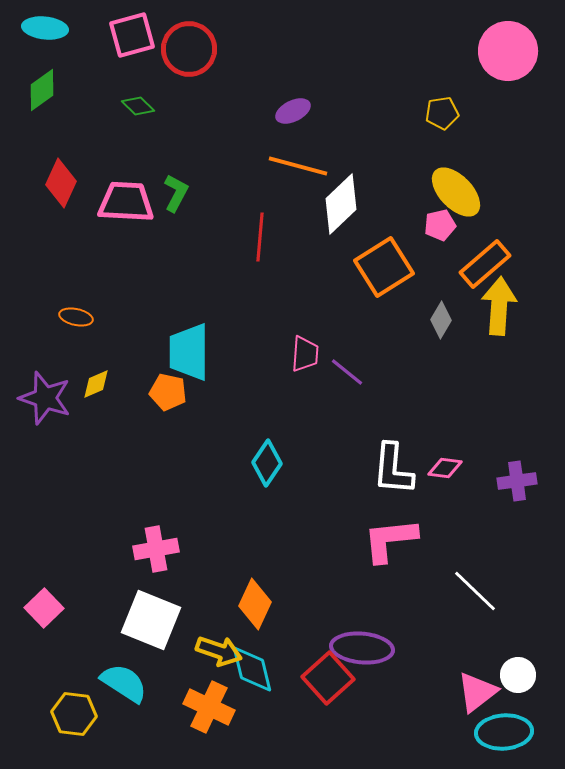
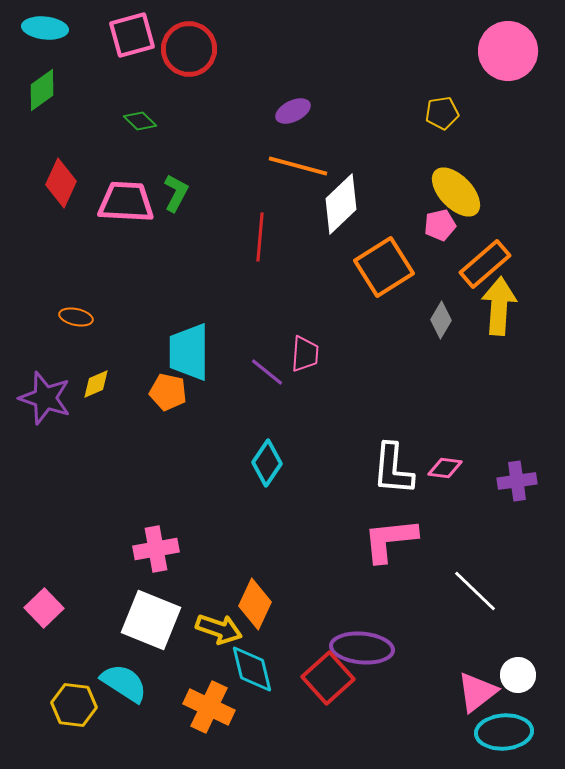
green diamond at (138, 106): moved 2 px right, 15 px down
purple line at (347, 372): moved 80 px left
yellow arrow at (219, 651): moved 22 px up
yellow hexagon at (74, 714): moved 9 px up
